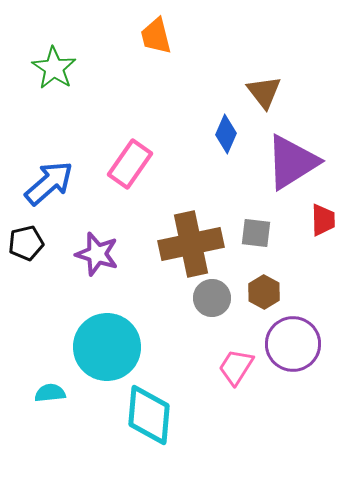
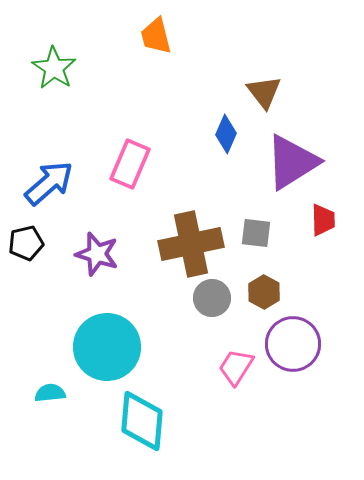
pink rectangle: rotated 12 degrees counterclockwise
cyan diamond: moved 7 px left, 6 px down
